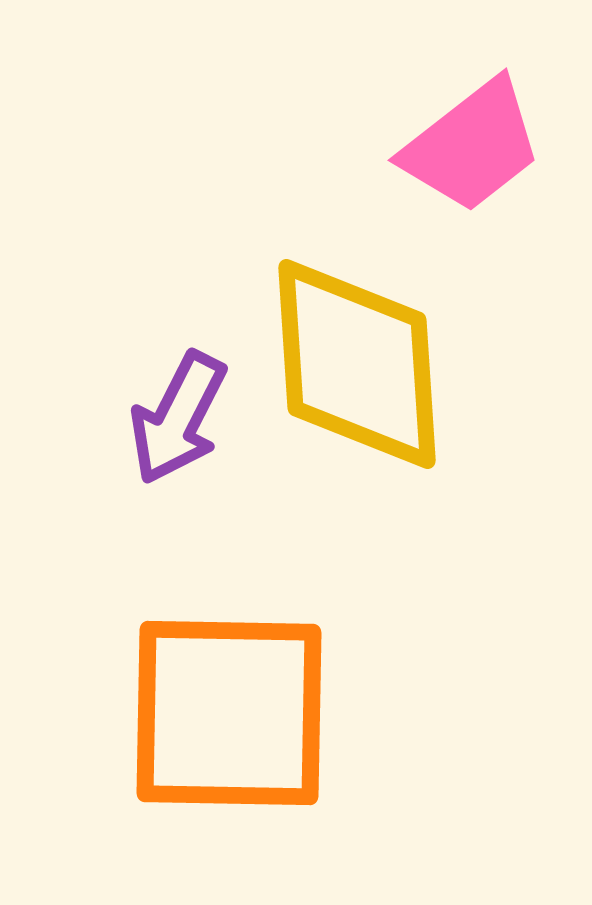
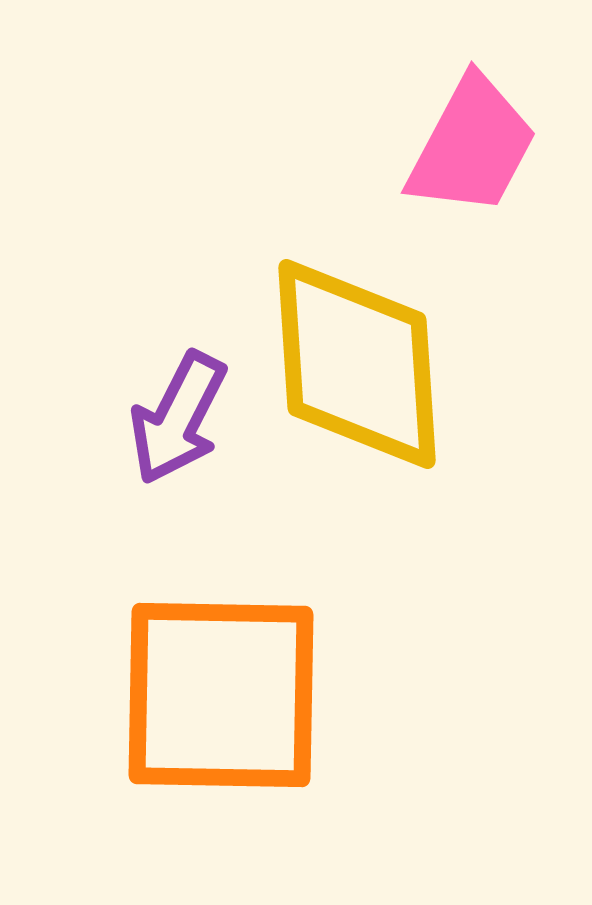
pink trapezoid: rotated 24 degrees counterclockwise
orange square: moved 8 px left, 18 px up
